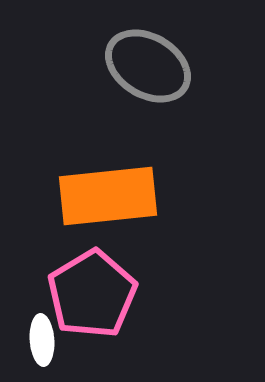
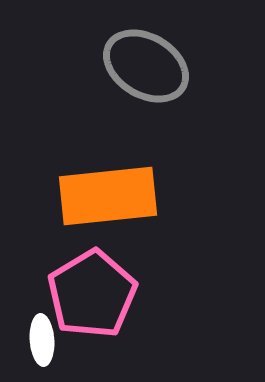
gray ellipse: moved 2 px left
